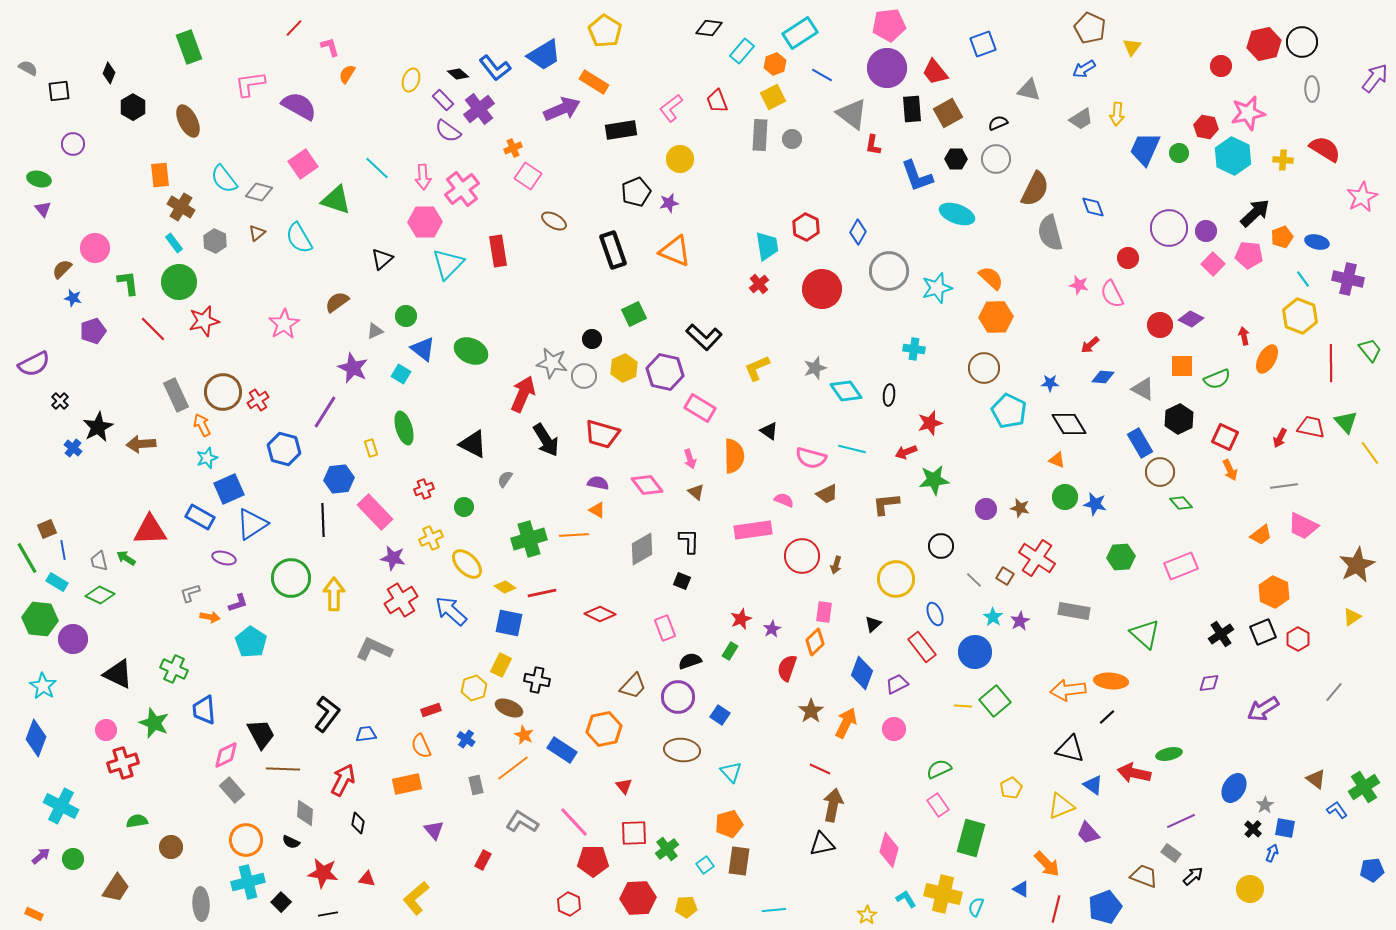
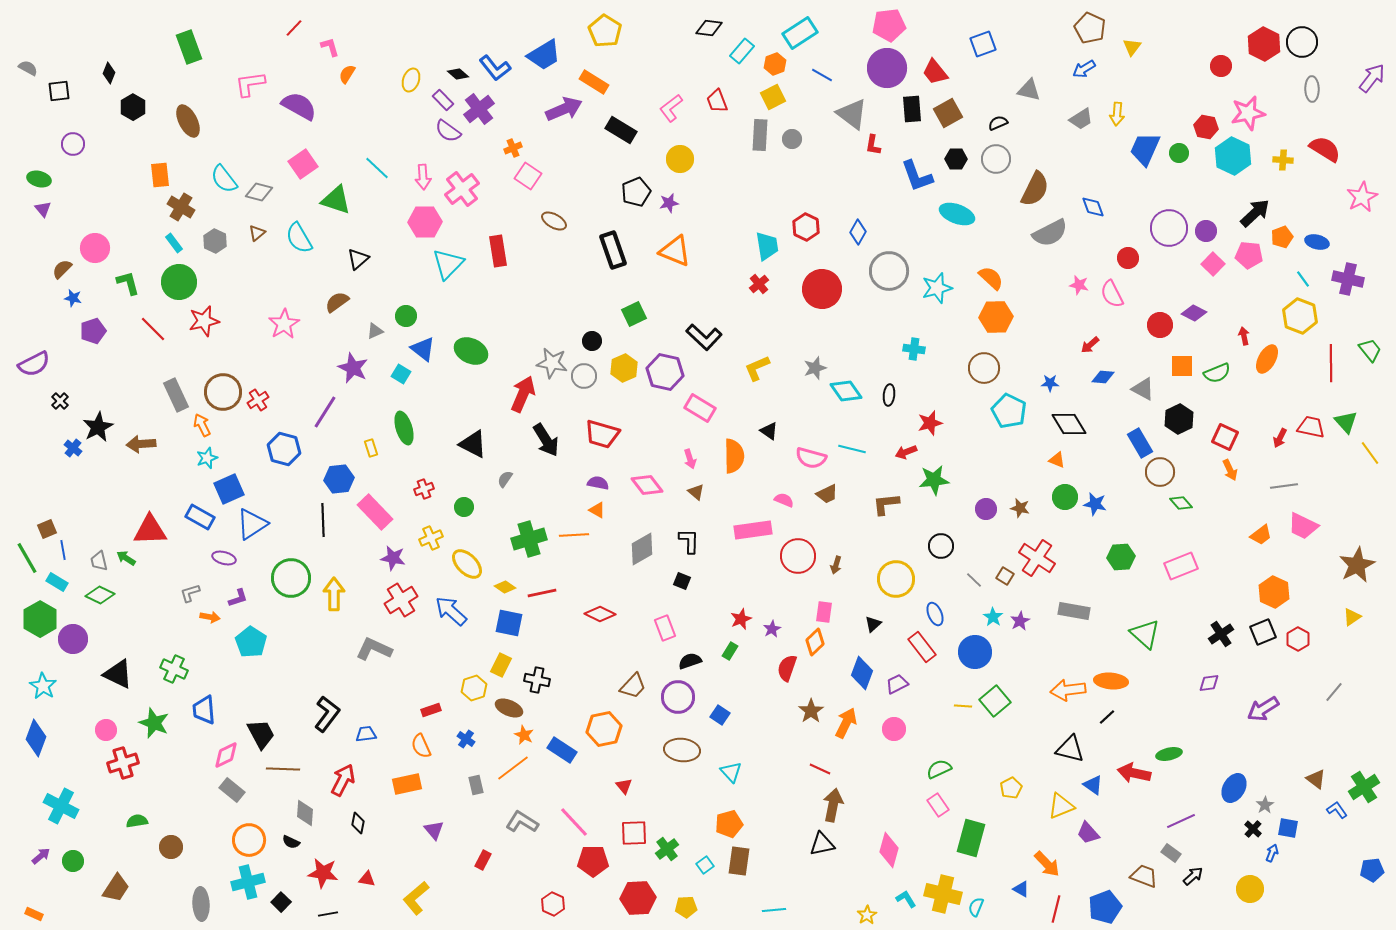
red hexagon at (1264, 44): rotated 20 degrees counterclockwise
purple arrow at (1375, 78): moved 3 px left
purple arrow at (562, 109): moved 2 px right
black rectangle at (621, 130): rotated 40 degrees clockwise
gray semicircle at (1050, 233): rotated 102 degrees counterclockwise
black triangle at (382, 259): moved 24 px left
green L-shape at (128, 283): rotated 8 degrees counterclockwise
purple diamond at (1191, 319): moved 3 px right, 6 px up
black circle at (592, 339): moved 2 px down
green semicircle at (1217, 379): moved 6 px up
red circle at (802, 556): moved 4 px left
purple L-shape at (238, 603): moved 5 px up
green hexagon at (40, 619): rotated 24 degrees clockwise
gray rectangle at (232, 790): rotated 10 degrees counterclockwise
blue square at (1285, 828): moved 3 px right
orange circle at (246, 840): moved 3 px right
green circle at (73, 859): moved 2 px down
red hexagon at (569, 904): moved 16 px left
